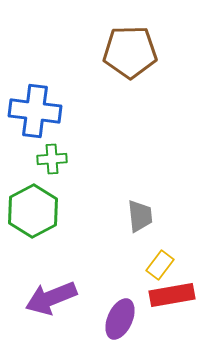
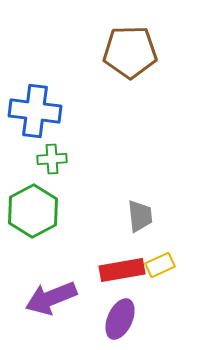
yellow rectangle: rotated 28 degrees clockwise
red rectangle: moved 50 px left, 25 px up
